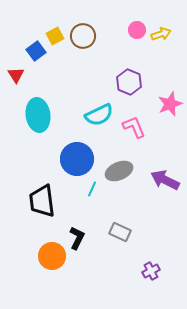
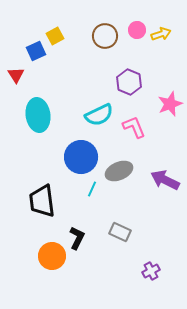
brown circle: moved 22 px right
blue square: rotated 12 degrees clockwise
blue circle: moved 4 px right, 2 px up
